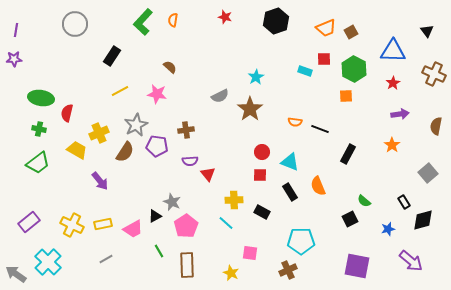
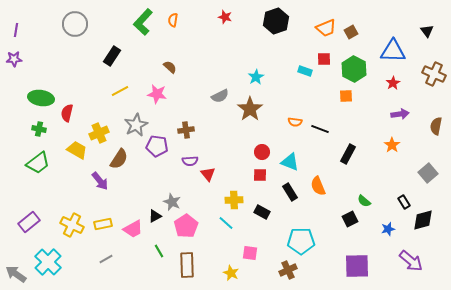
brown semicircle at (125, 152): moved 6 px left, 7 px down
purple square at (357, 266): rotated 12 degrees counterclockwise
